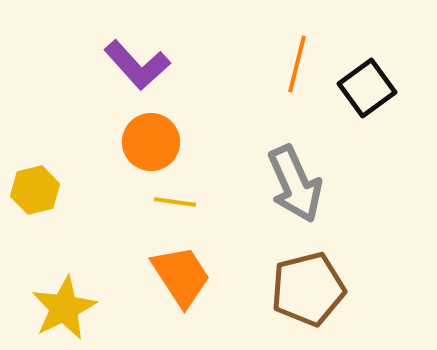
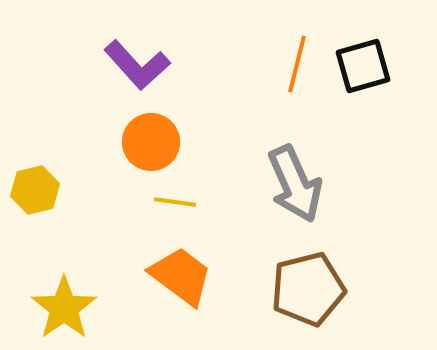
black square: moved 4 px left, 22 px up; rotated 20 degrees clockwise
orange trapezoid: rotated 20 degrees counterclockwise
yellow star: rotated 8 degrees counterclockwise
